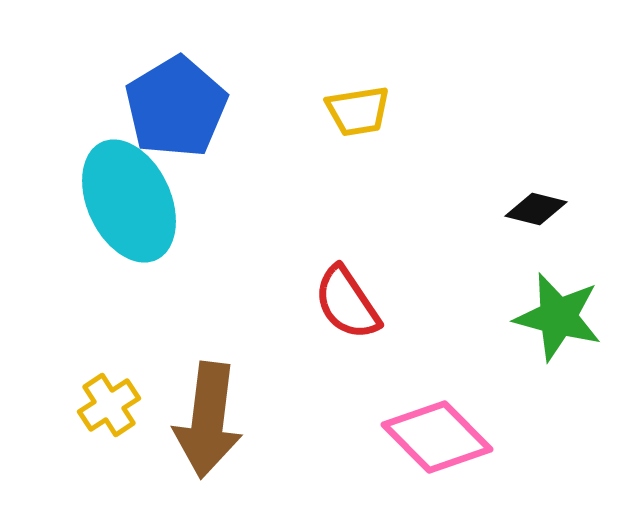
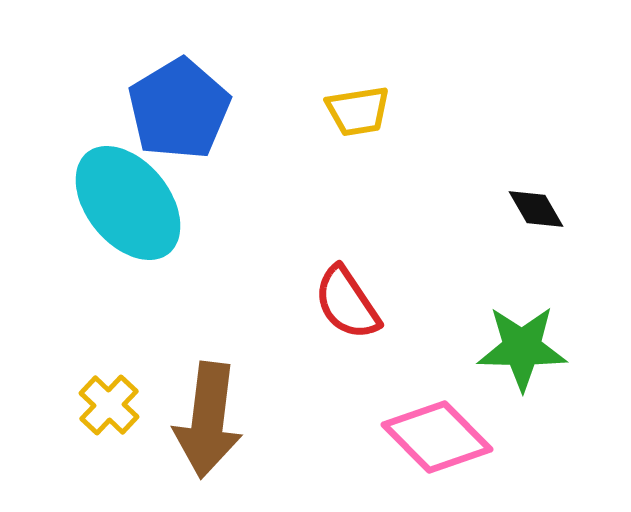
blue pentagon: moved 3 px right, 2 px down
cyan ellipse: moved 1 px left, 2 px down; rotated 14 degrees counterclockwise
black diamond: rotated 46 degrees clockwise
green star: moved 36 px left, 31 px down; rotated 14 degrees counterclockwise
yellow cross: rotated 14 degrees counterclockwise
